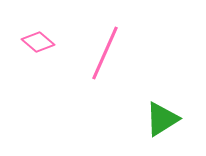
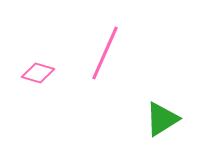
pink diamond: moved 31 px down; rotated 24 degrees counterclockwise
